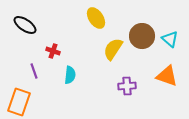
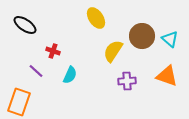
yellow semicircle: moved 2 px down
purple line: moved 2 px right; rotated 28 degrees counterclockwise
cyan semicircle: rotated 18 degrees clockwise
purple cross: moved 5 px up
